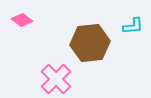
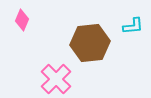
pink diamond: rotated 75 degrees clockwise
